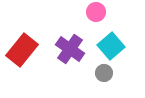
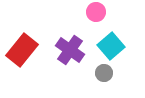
purple cross: moved 1 px down
